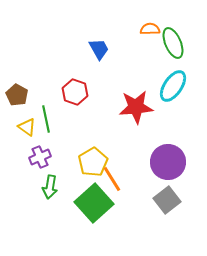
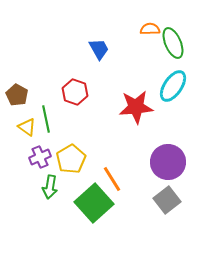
yellow pentagon: moved 22 px left, 3 px up
